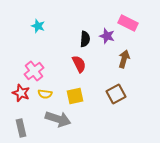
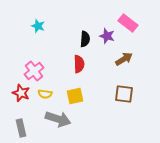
pink rectangle: rotated 12 degrees clockwise
brown arrow: rotated 42 degrees clockwise
red semicircle: rotated 24 degrees clockwise
brown square: moved 8 px right; rotated 36 degrees clockwise
